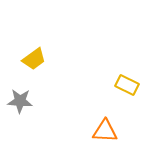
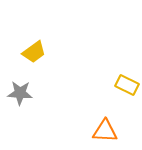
yellow trapezoid: moved 7 px up
gray star: moved 8 px up
